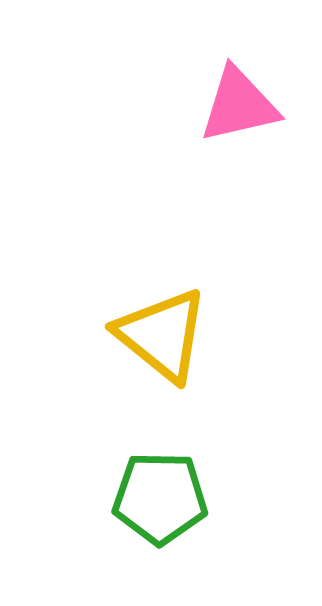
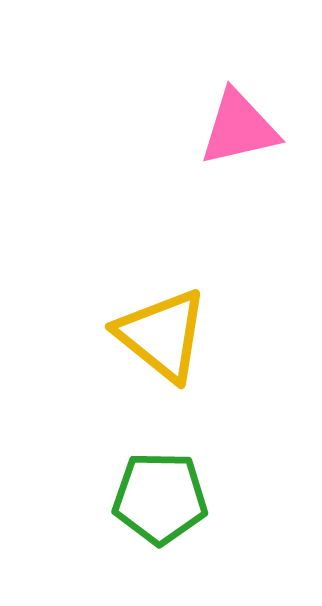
pink triangle: moved 23 px down
